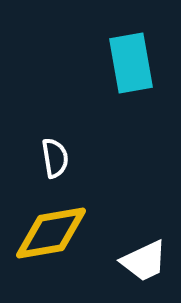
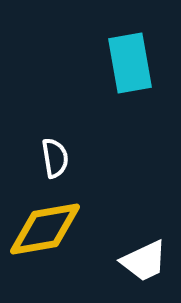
cyan rectangle: moved 1 px left
yellow diamond: moved 6 px left, 4 px up
